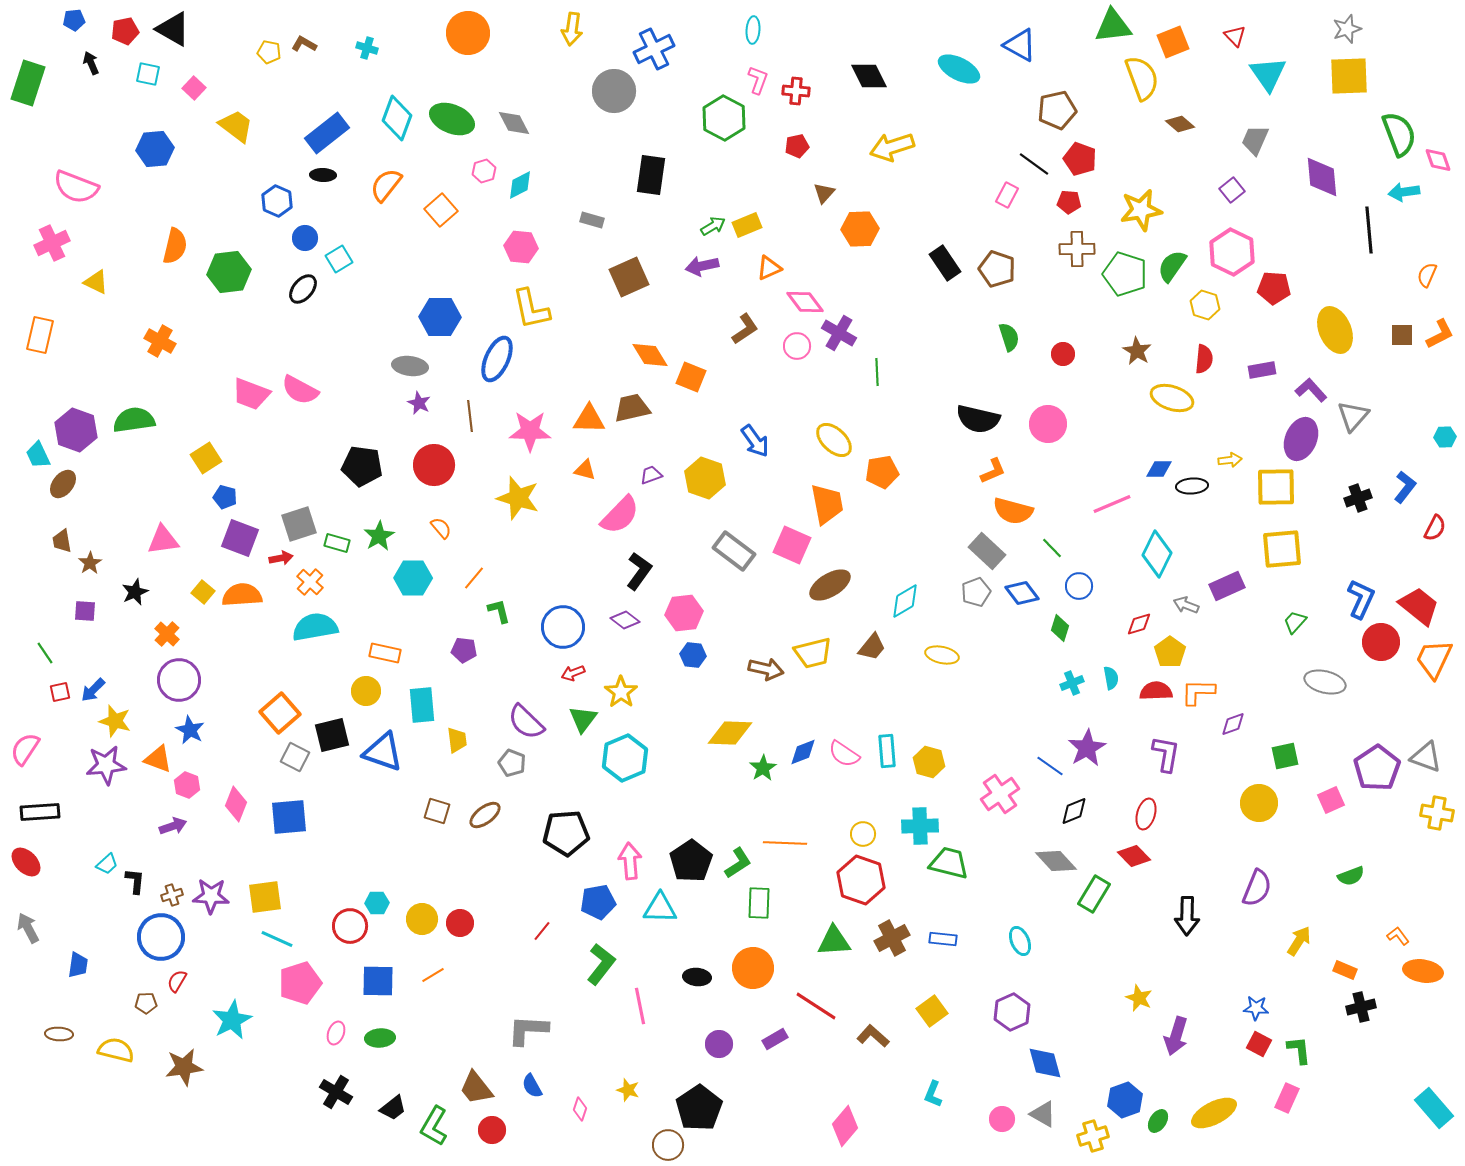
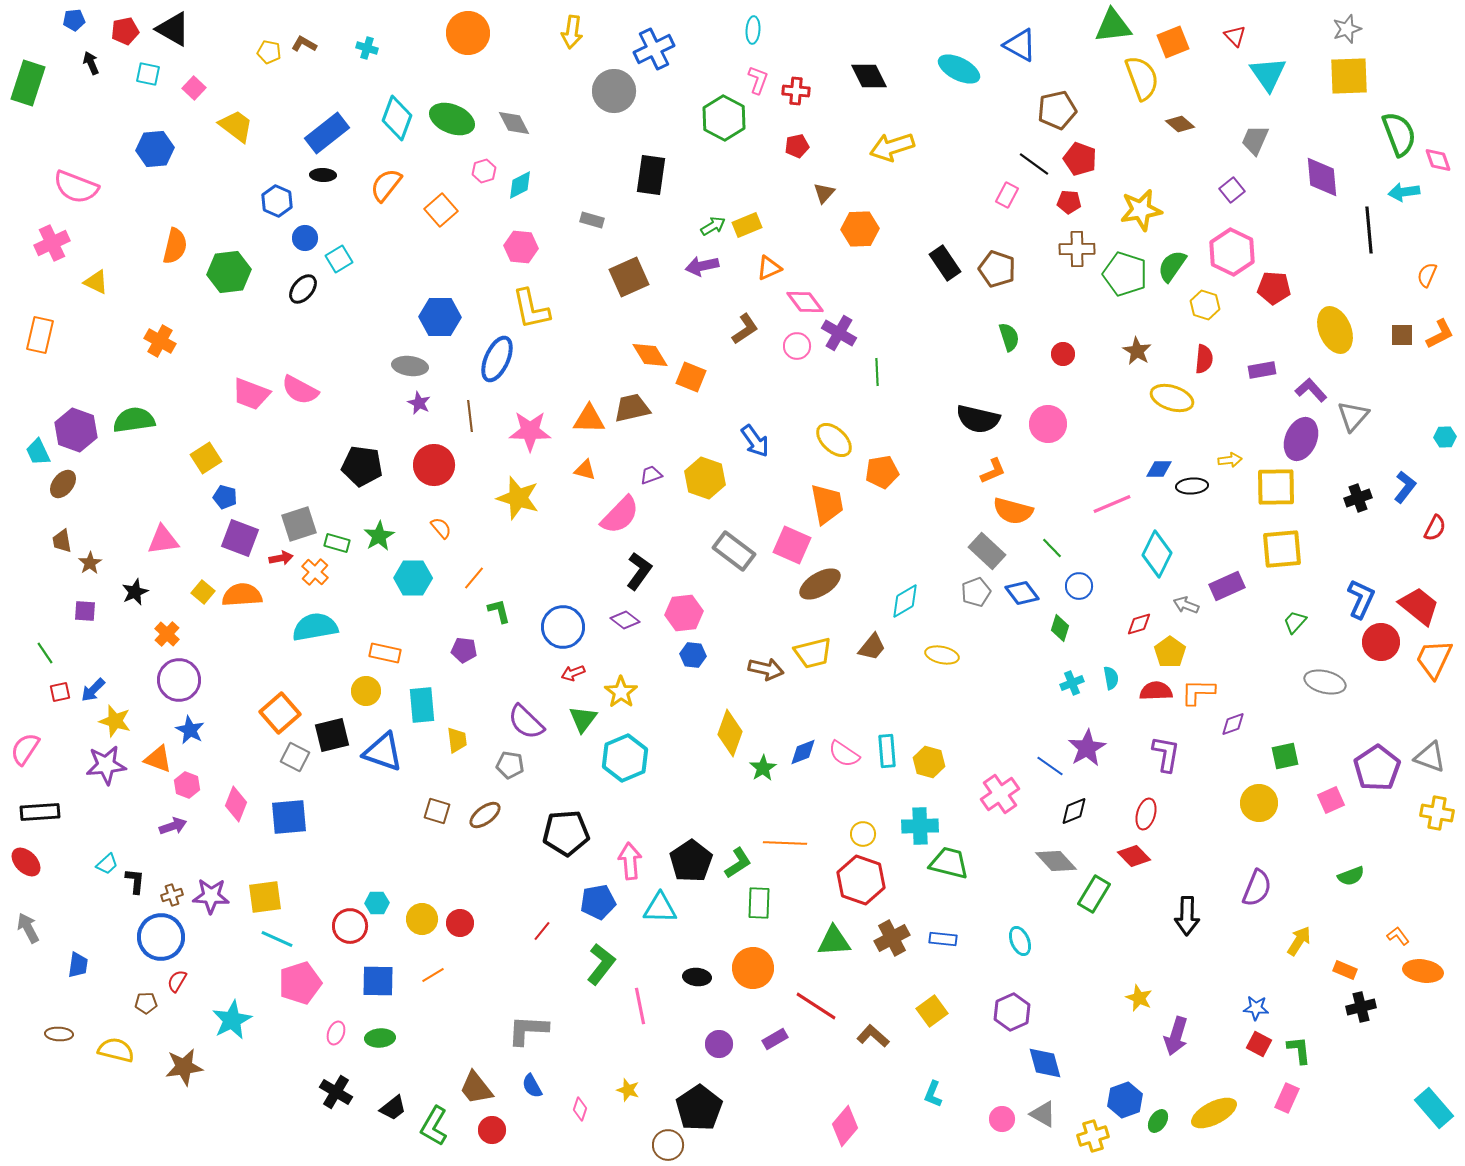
yellow arrow at (572, 29): moved 3 px down
cyan trapezoid at (38, 455): moved 3 px up
orange cross at (310, 582): moved 5 px right, 10 px up
brown ellipse at (830, 585): moved 10 px left, 1 px up
yellow diamond at (730, 733): rotated 72 degrees counterclockwise
gray triangle at (1426, 757): moved 4 px right
gray pentagon at (512, 763): moved 2 px left, 2 px down; rotated 12 degrees counterclockwise
